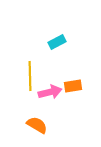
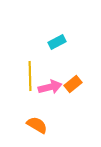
orange rectangle: moved 2 px up; rotated 30 degrees counterclockwise
pink arrow: moved 5 px up
